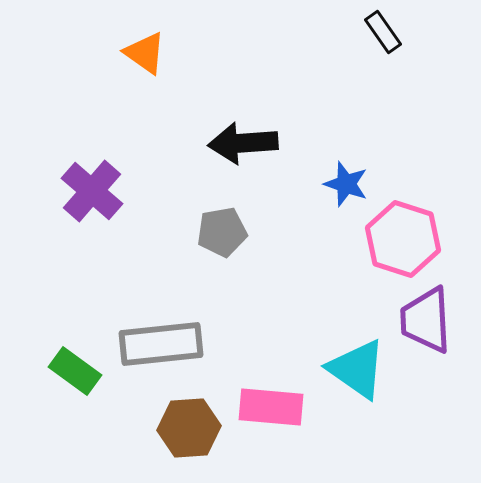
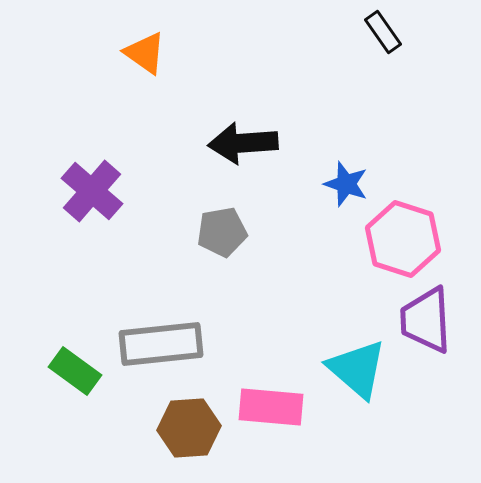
cyan triangle: rotated 6 degrees clockwise
